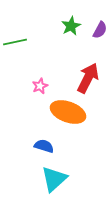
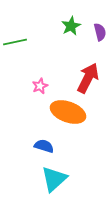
purple semicircle: moved 2 px down; rotated 42 degrees counterclockwise
